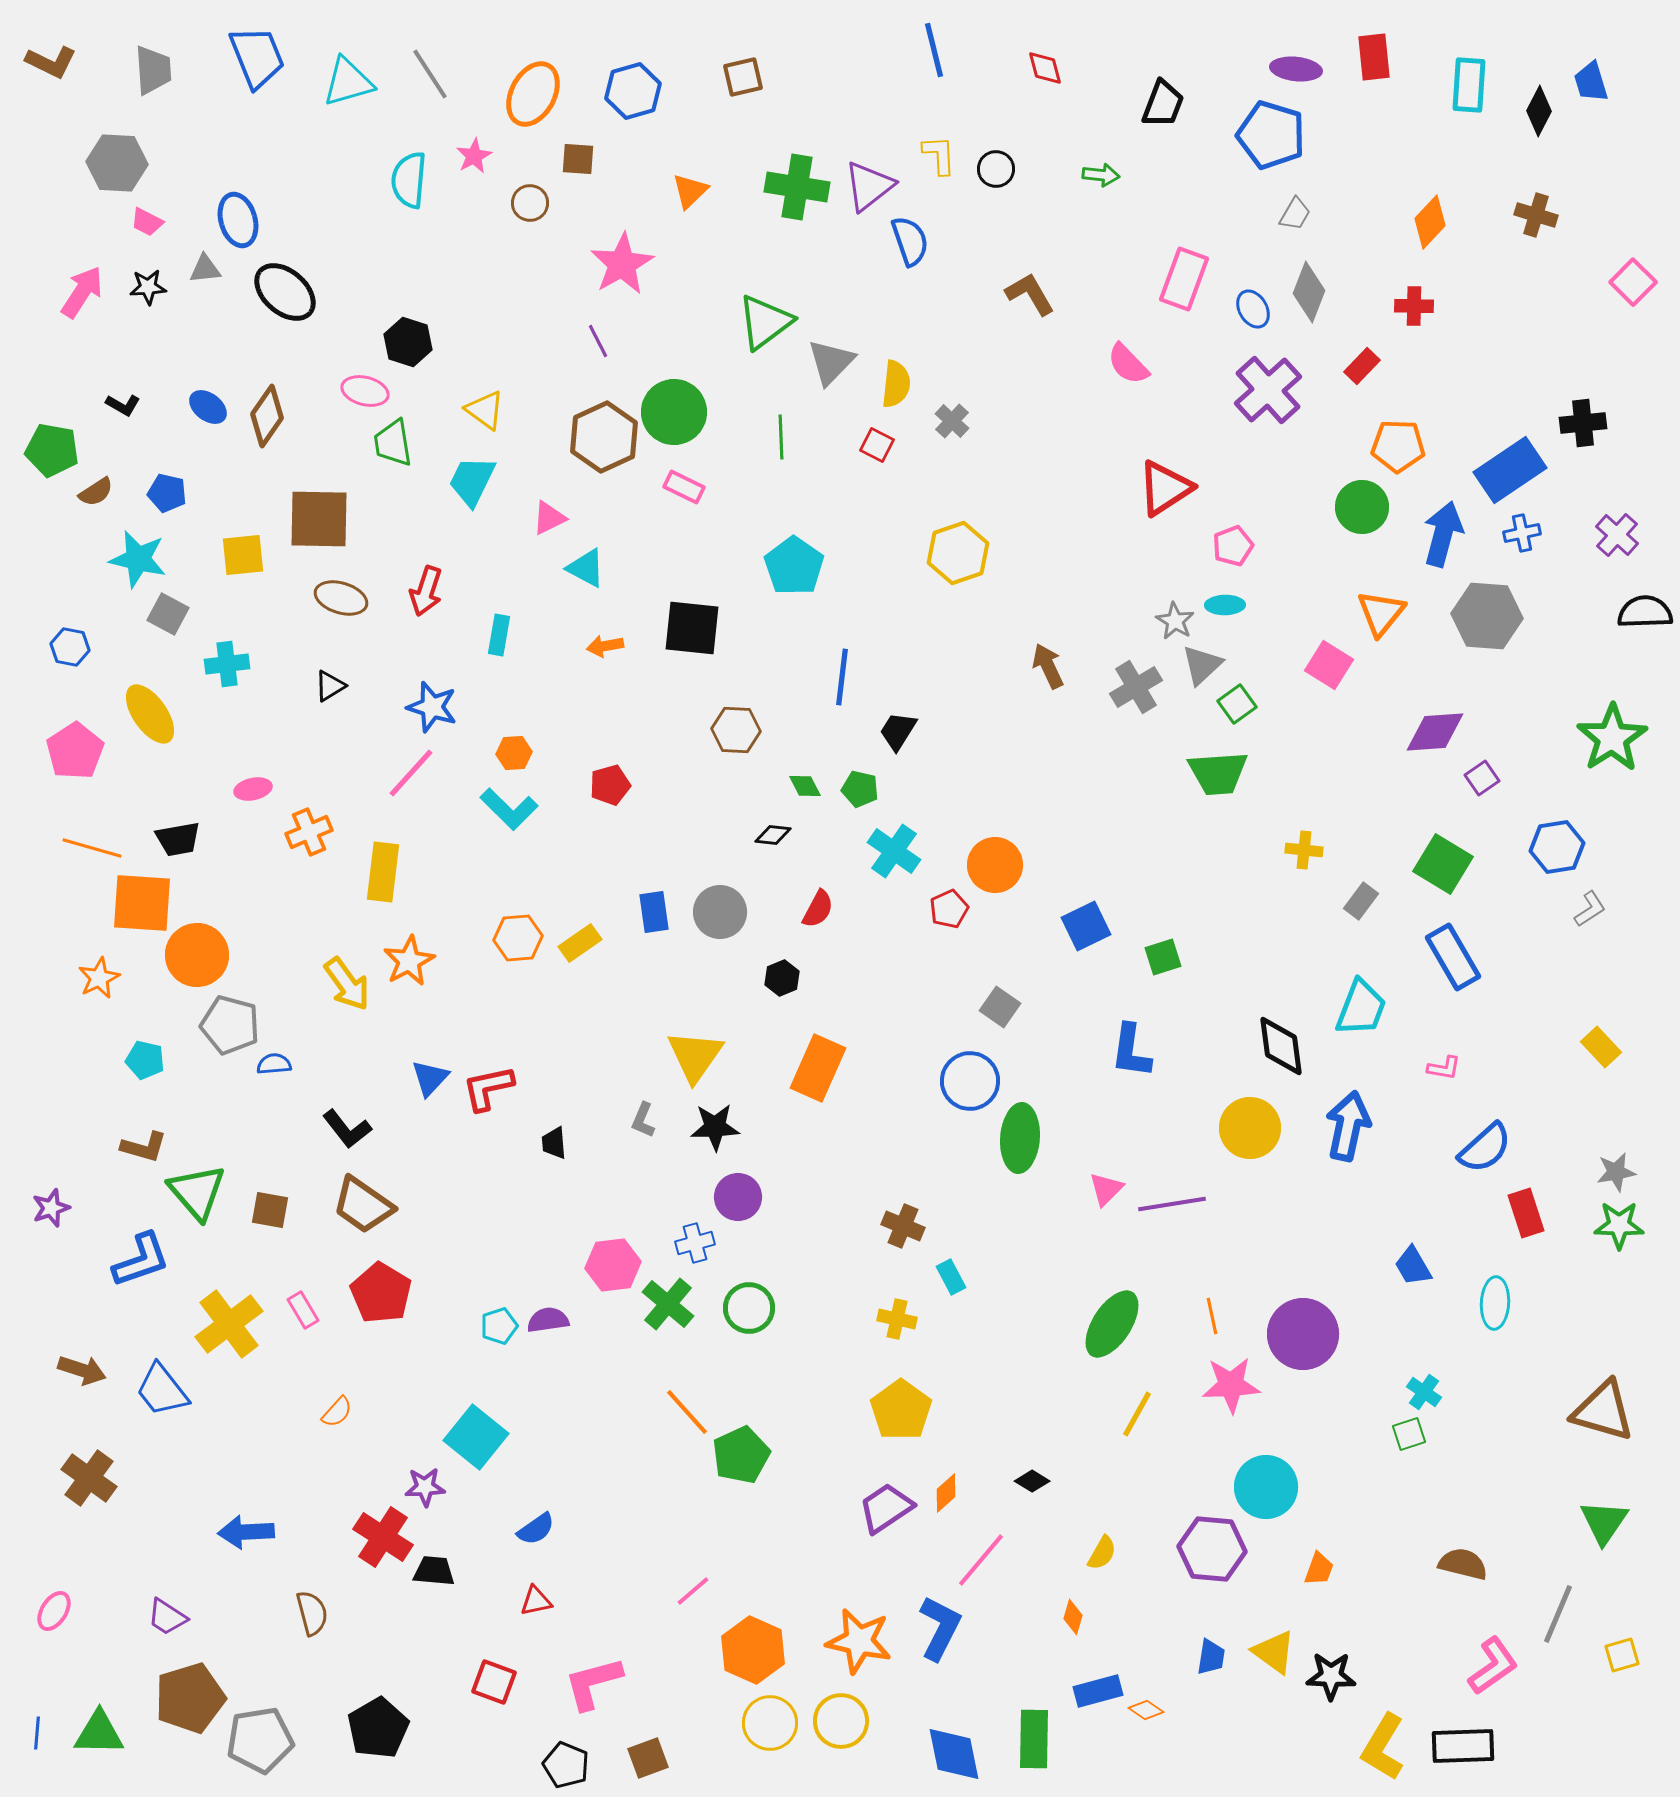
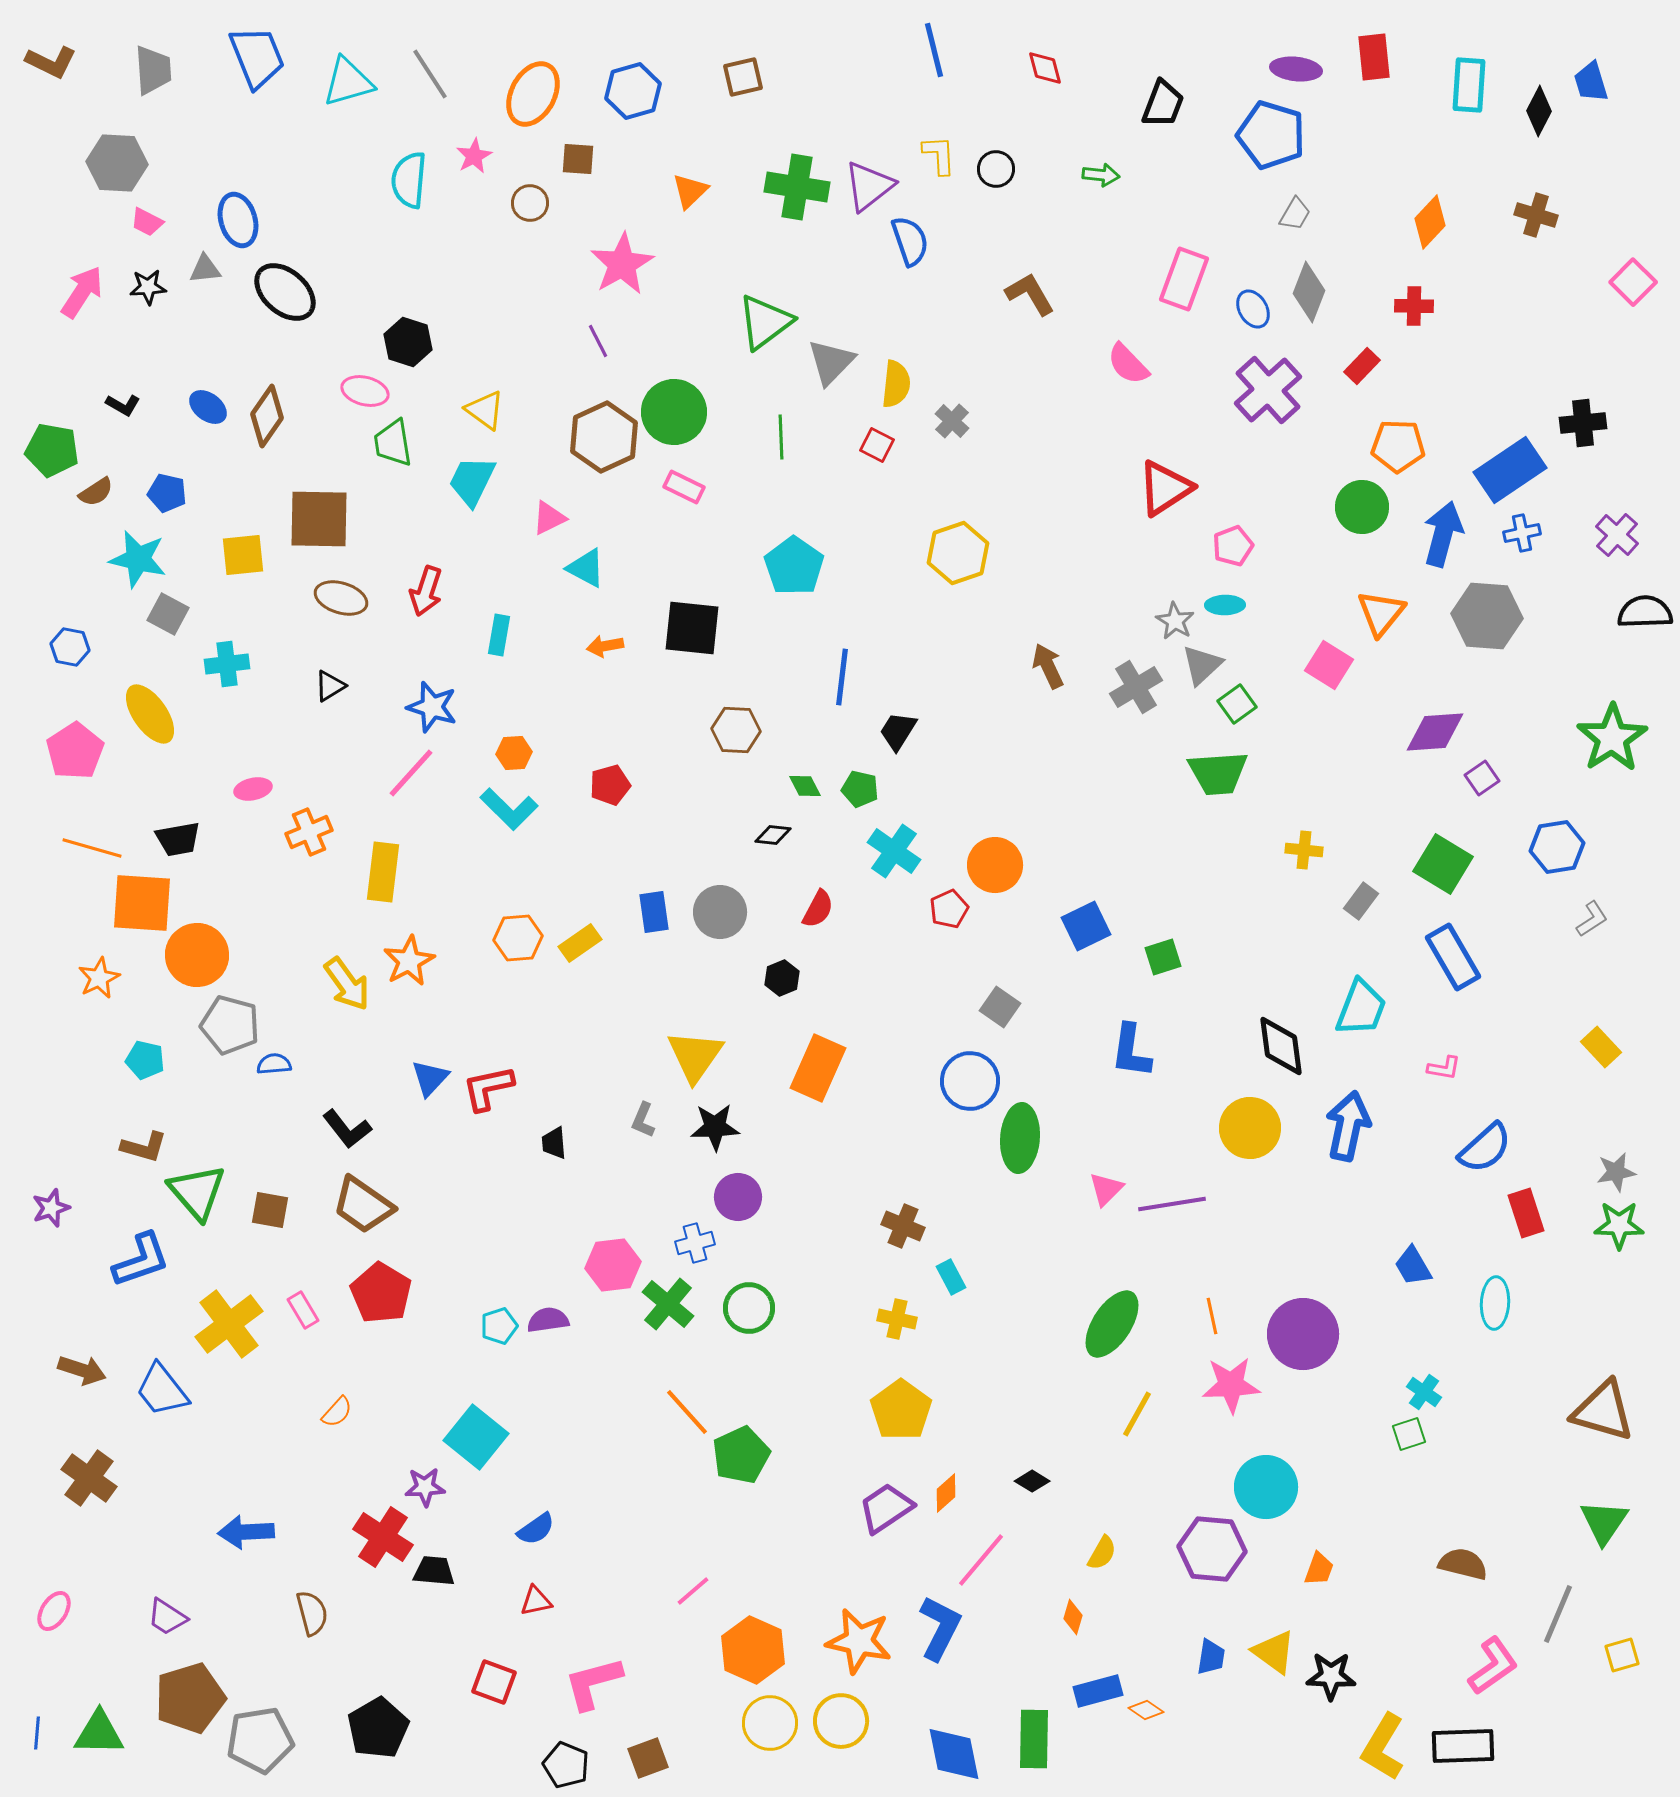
gray L-shape at (1590, 909): moved 2 px right, 10 px down
